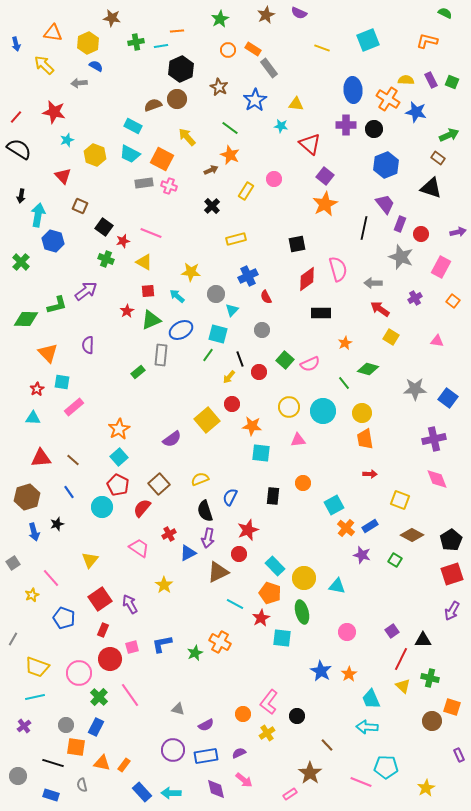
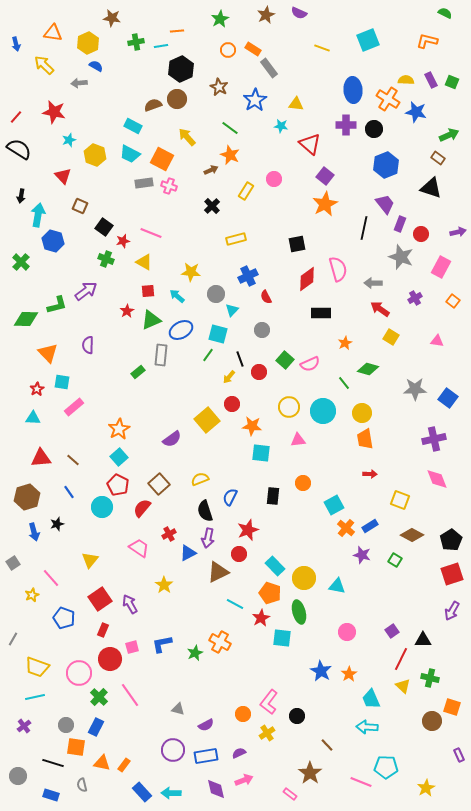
cyan star at (67, 140): moved 2 px right
green ellipse at (302, 612): moved 3 px left
pink arrow at (244, 780): rotated 60 degrees counterclockwise
pink rectangle at (290, 794): rotated 72 degrees clockwise
